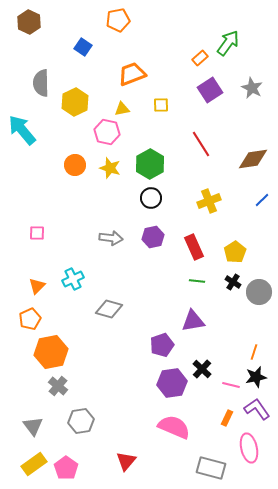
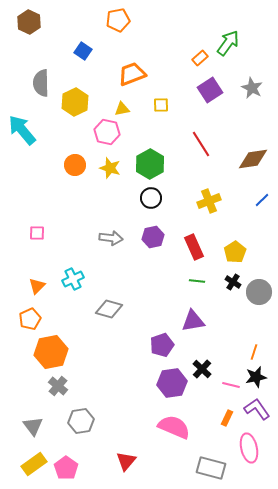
blue square at (83, 47): moved 4 px down
